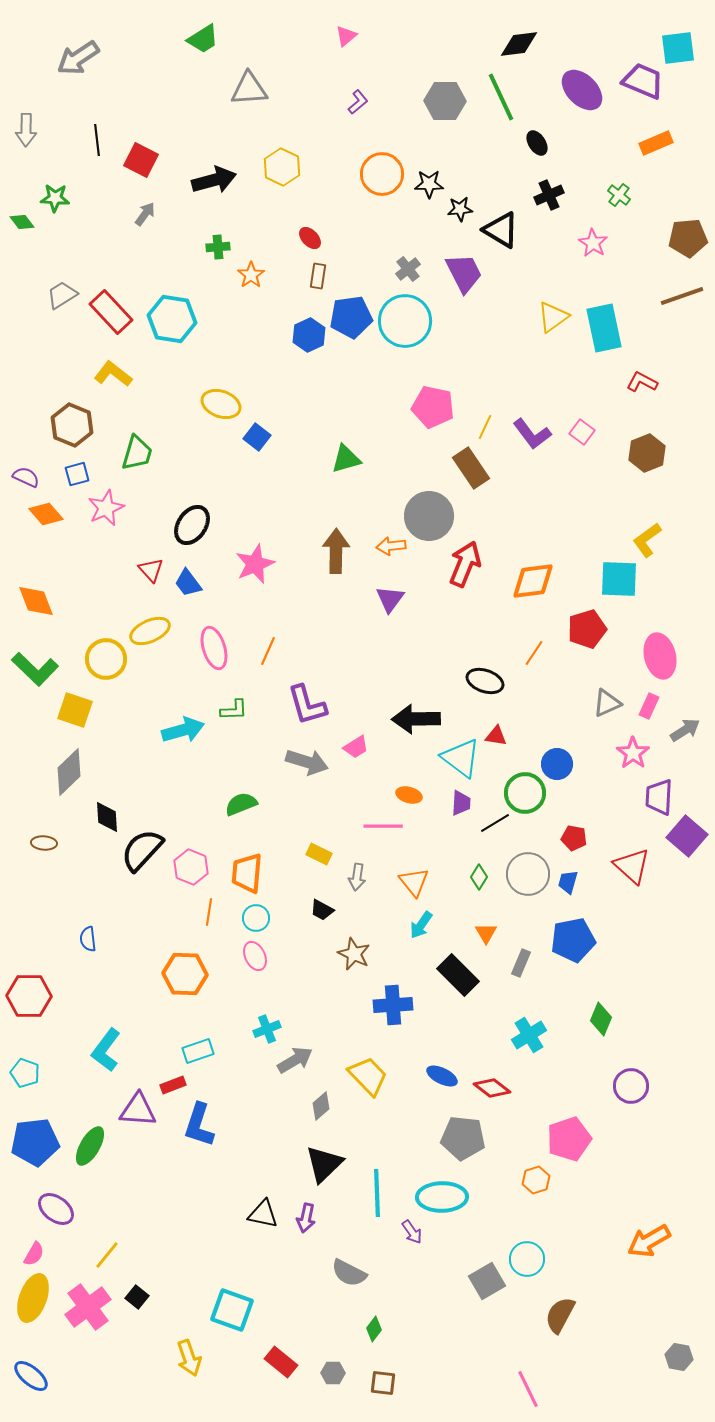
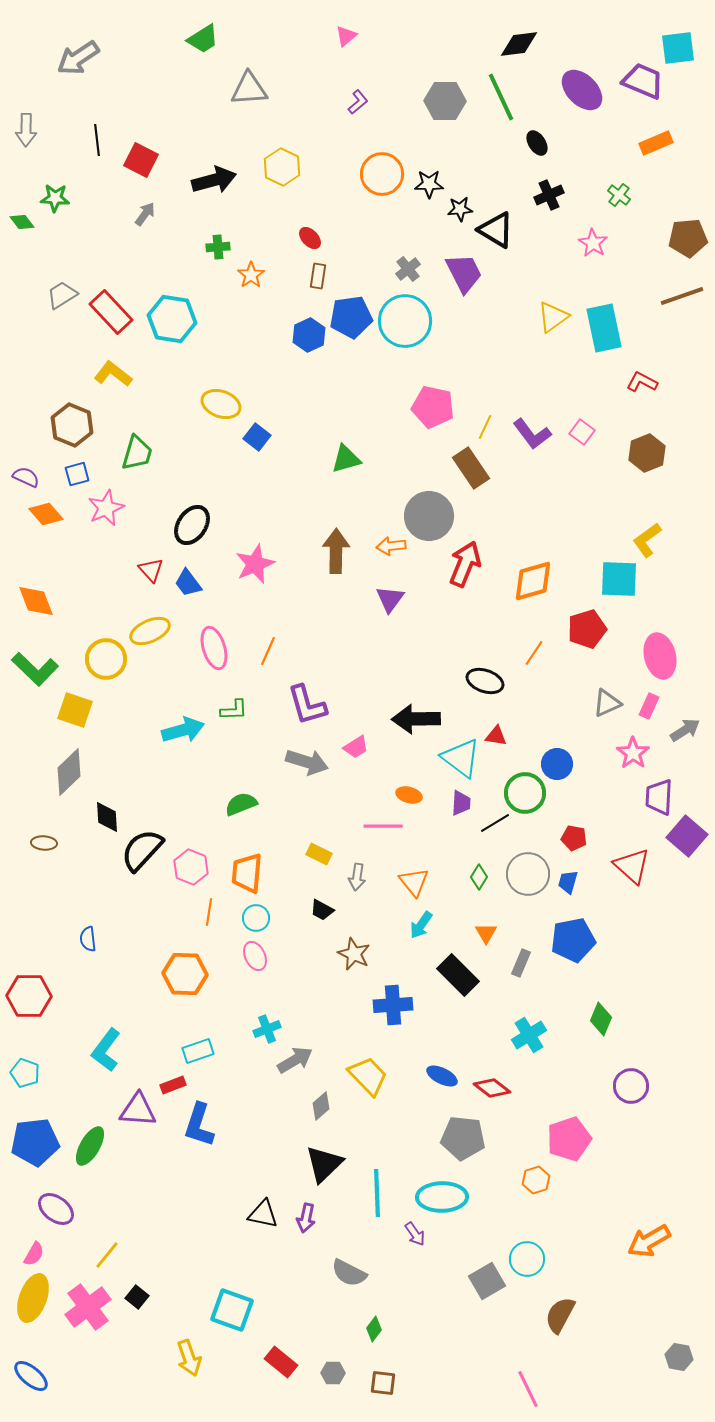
black triangle at (501, 230): moved 5 px left
orange diamond at (533, 581): rotated 9 degrees counterclockwise
purple arrow at (412, 1232): moved 3 px right, 2 px down
